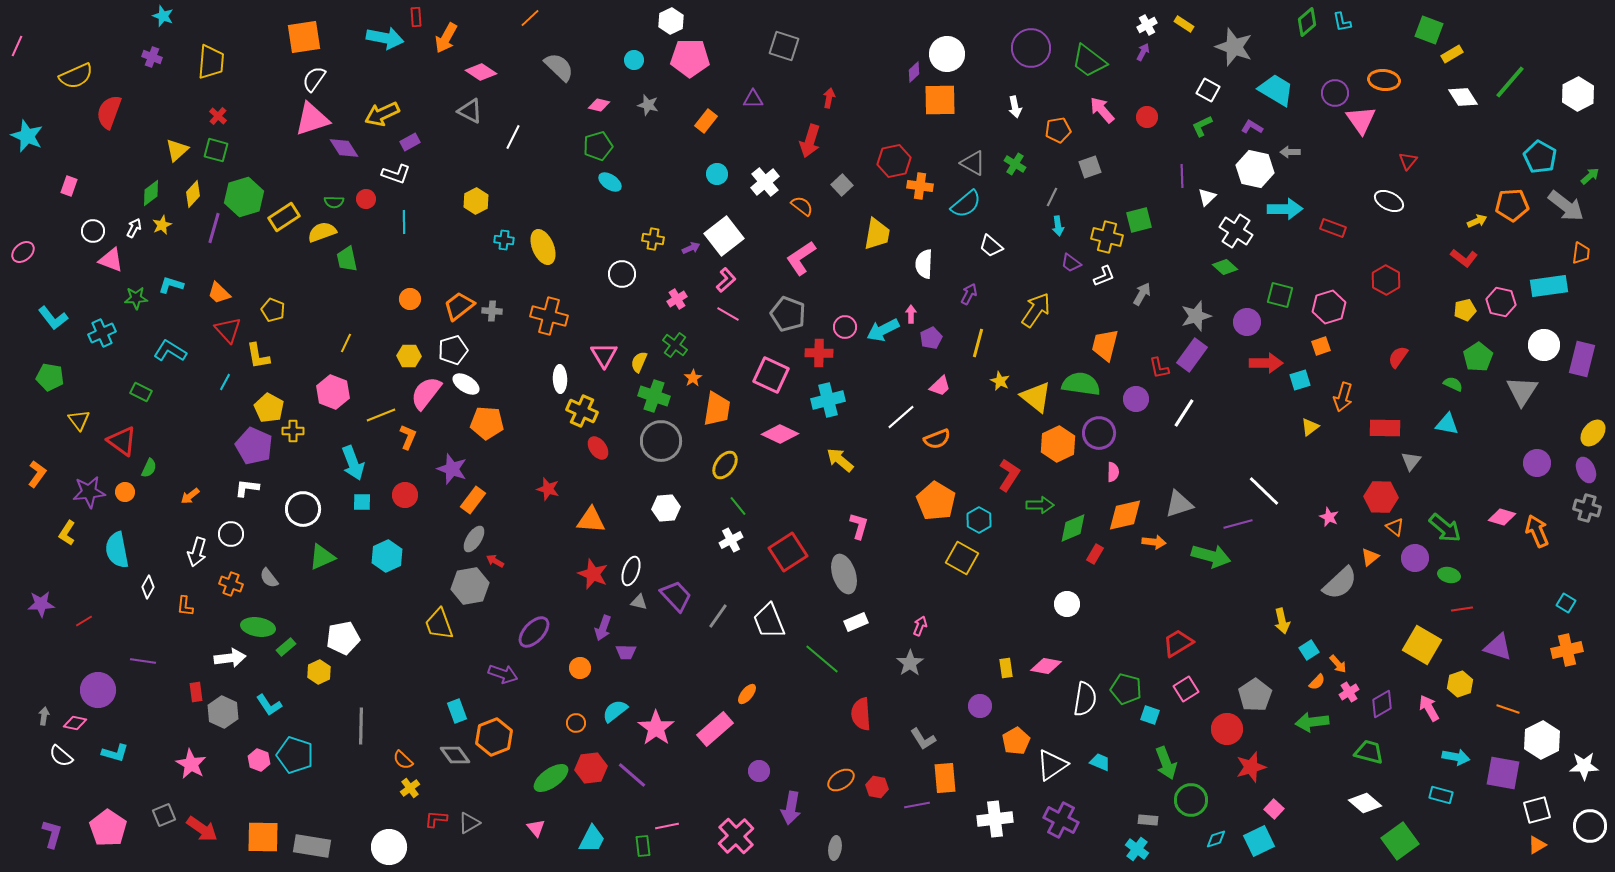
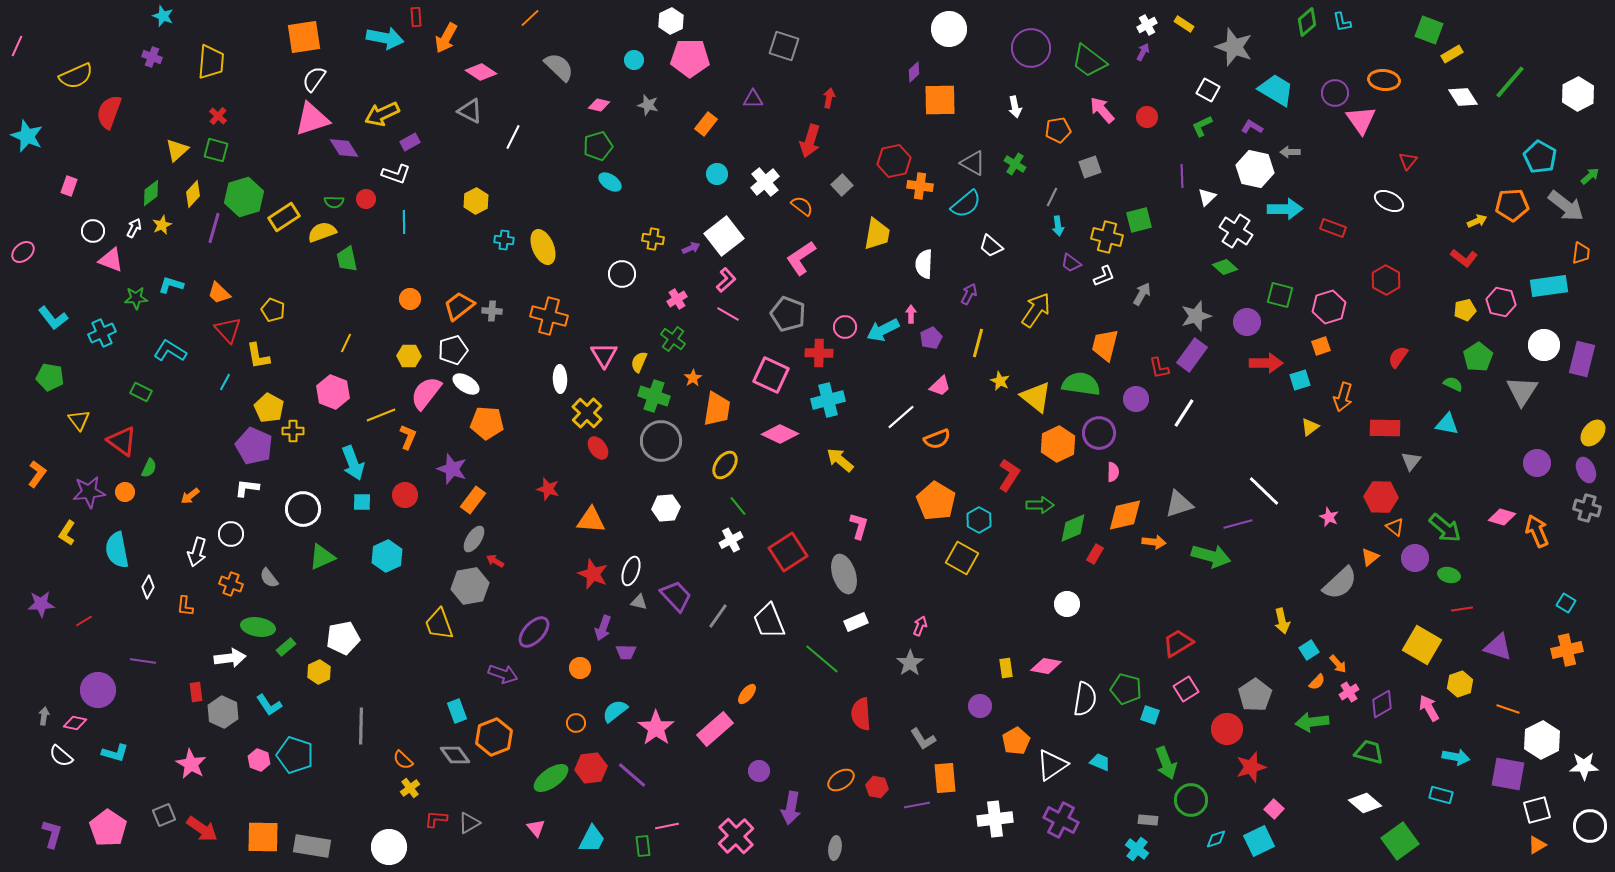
white circle at (947, 54): moved 2 px right, 25 px up
orange rectangle at (706, 121): moved 3 px down
green cross at (675, 345): moved 2 px left, 6 px up
yellow cross at (582, 411): moved 5 px right, 2 px down; rotated 20 degrees clockwise
purple square at (1503, 773): moved 5 px right, 1 px down
